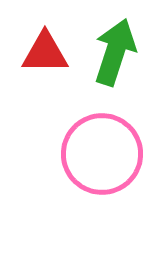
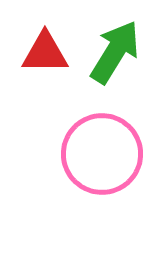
green arrow: rotated 14 degrees clockwise
